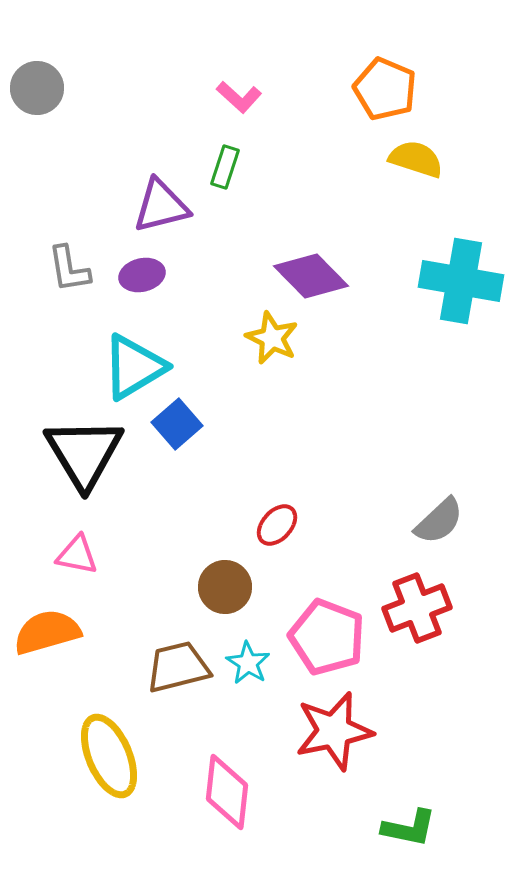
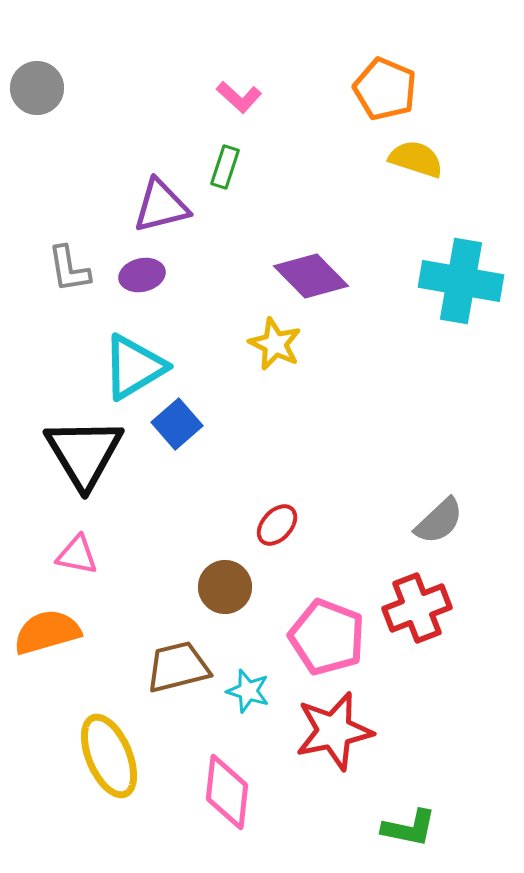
yellow star: moved 3 px right, 6 px down
cyan star: moved 28 px down; rotated 15 degrees counterclockwise
